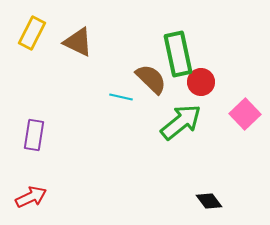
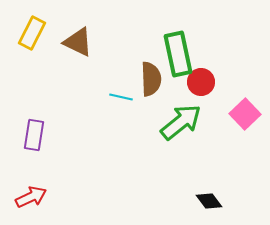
brown semicircle: rotated 44 degrees clockwise
